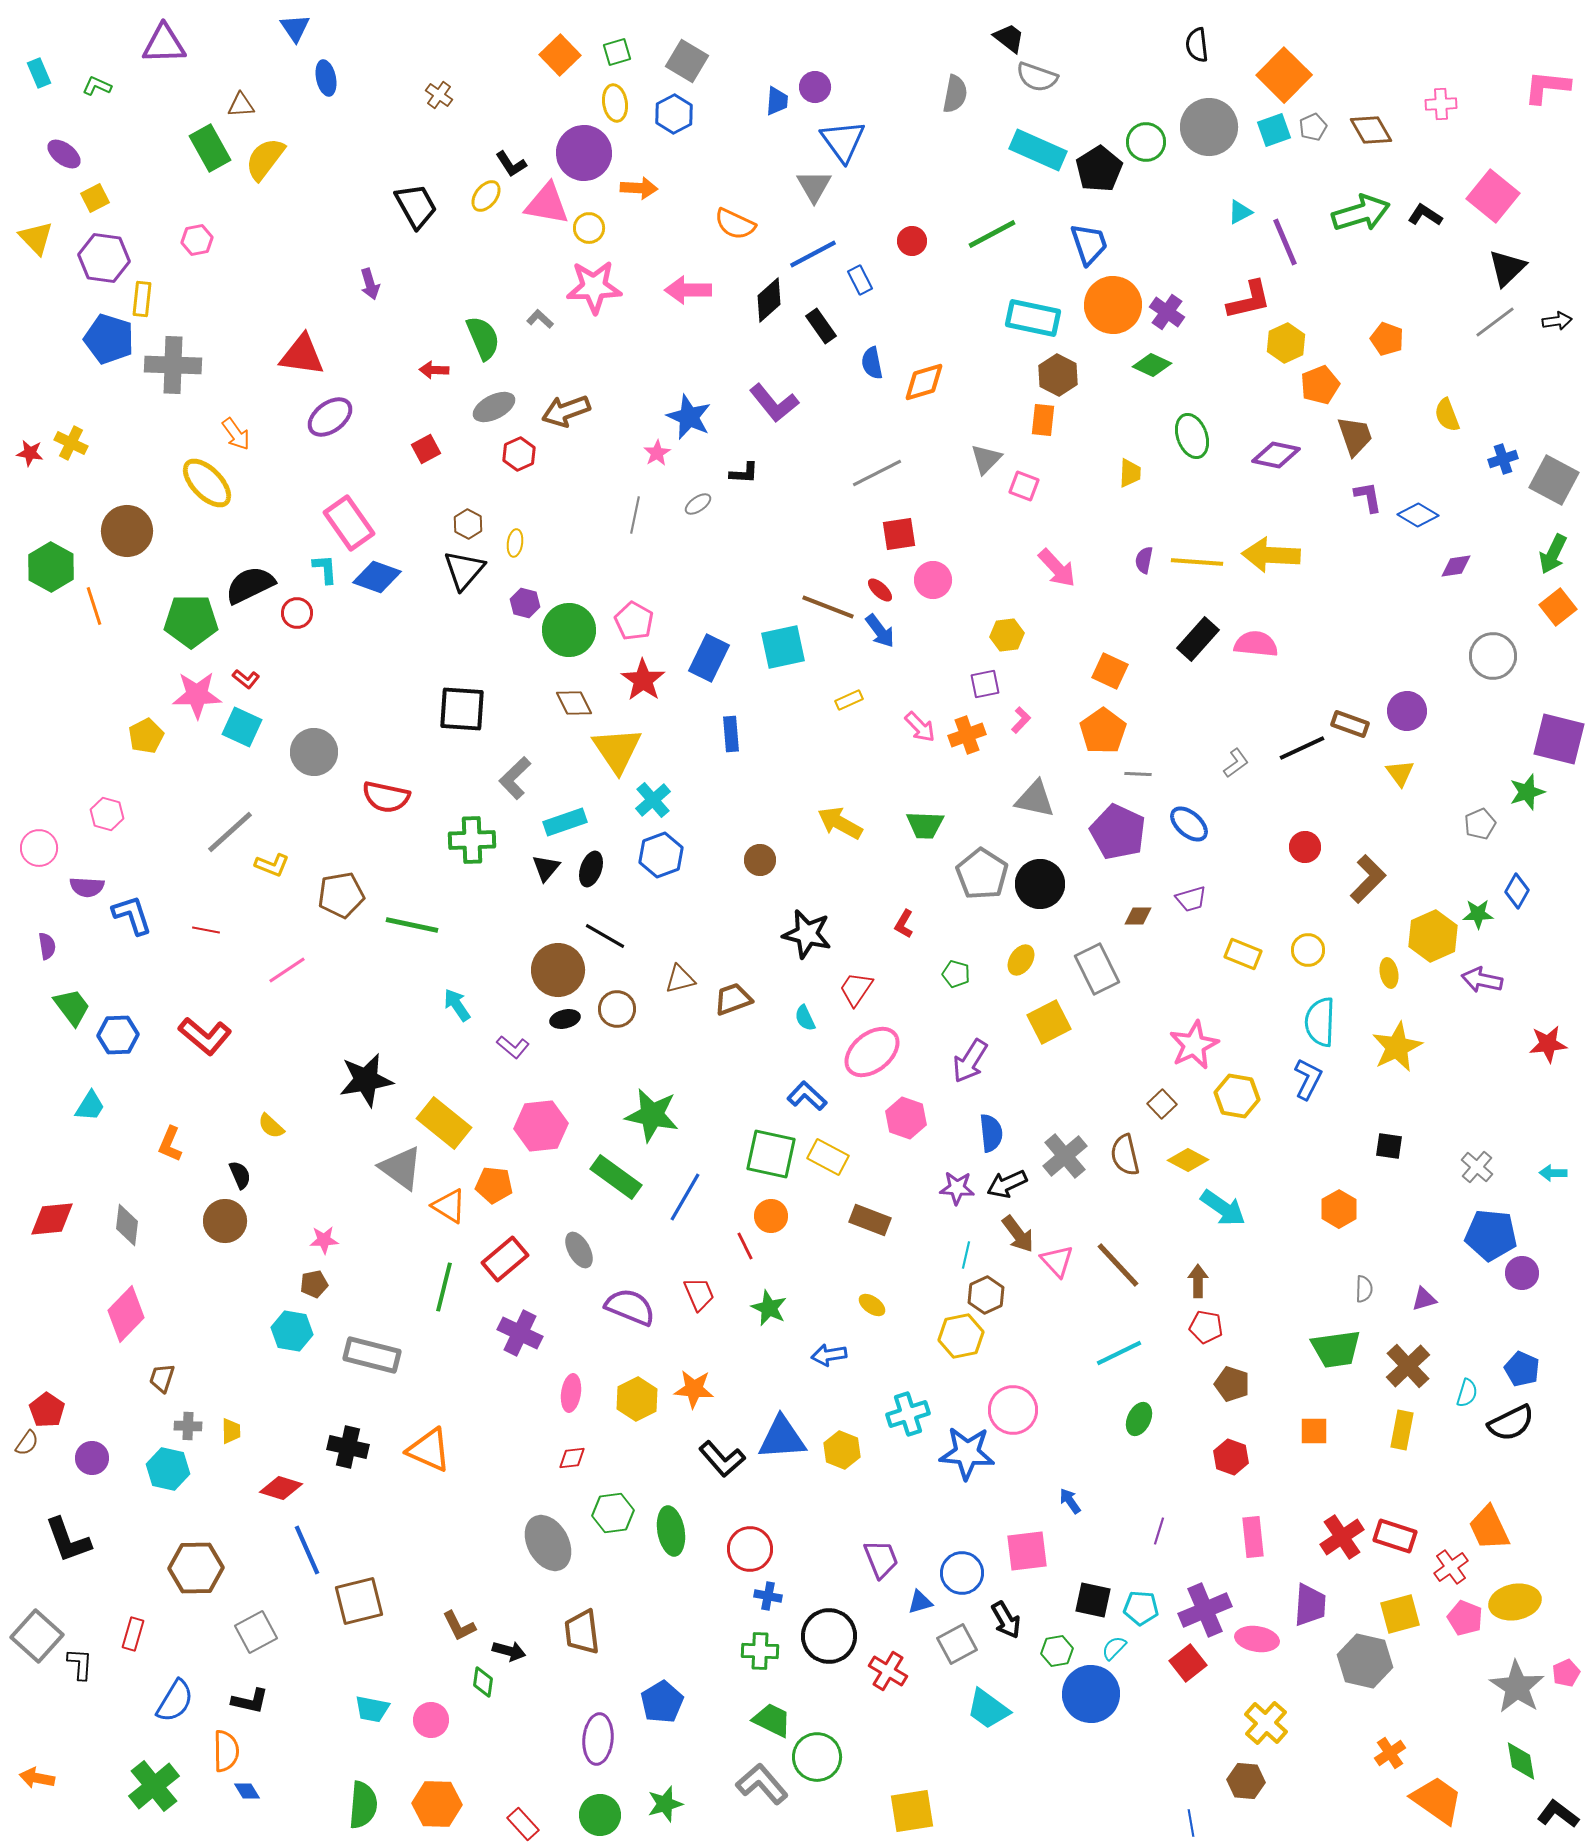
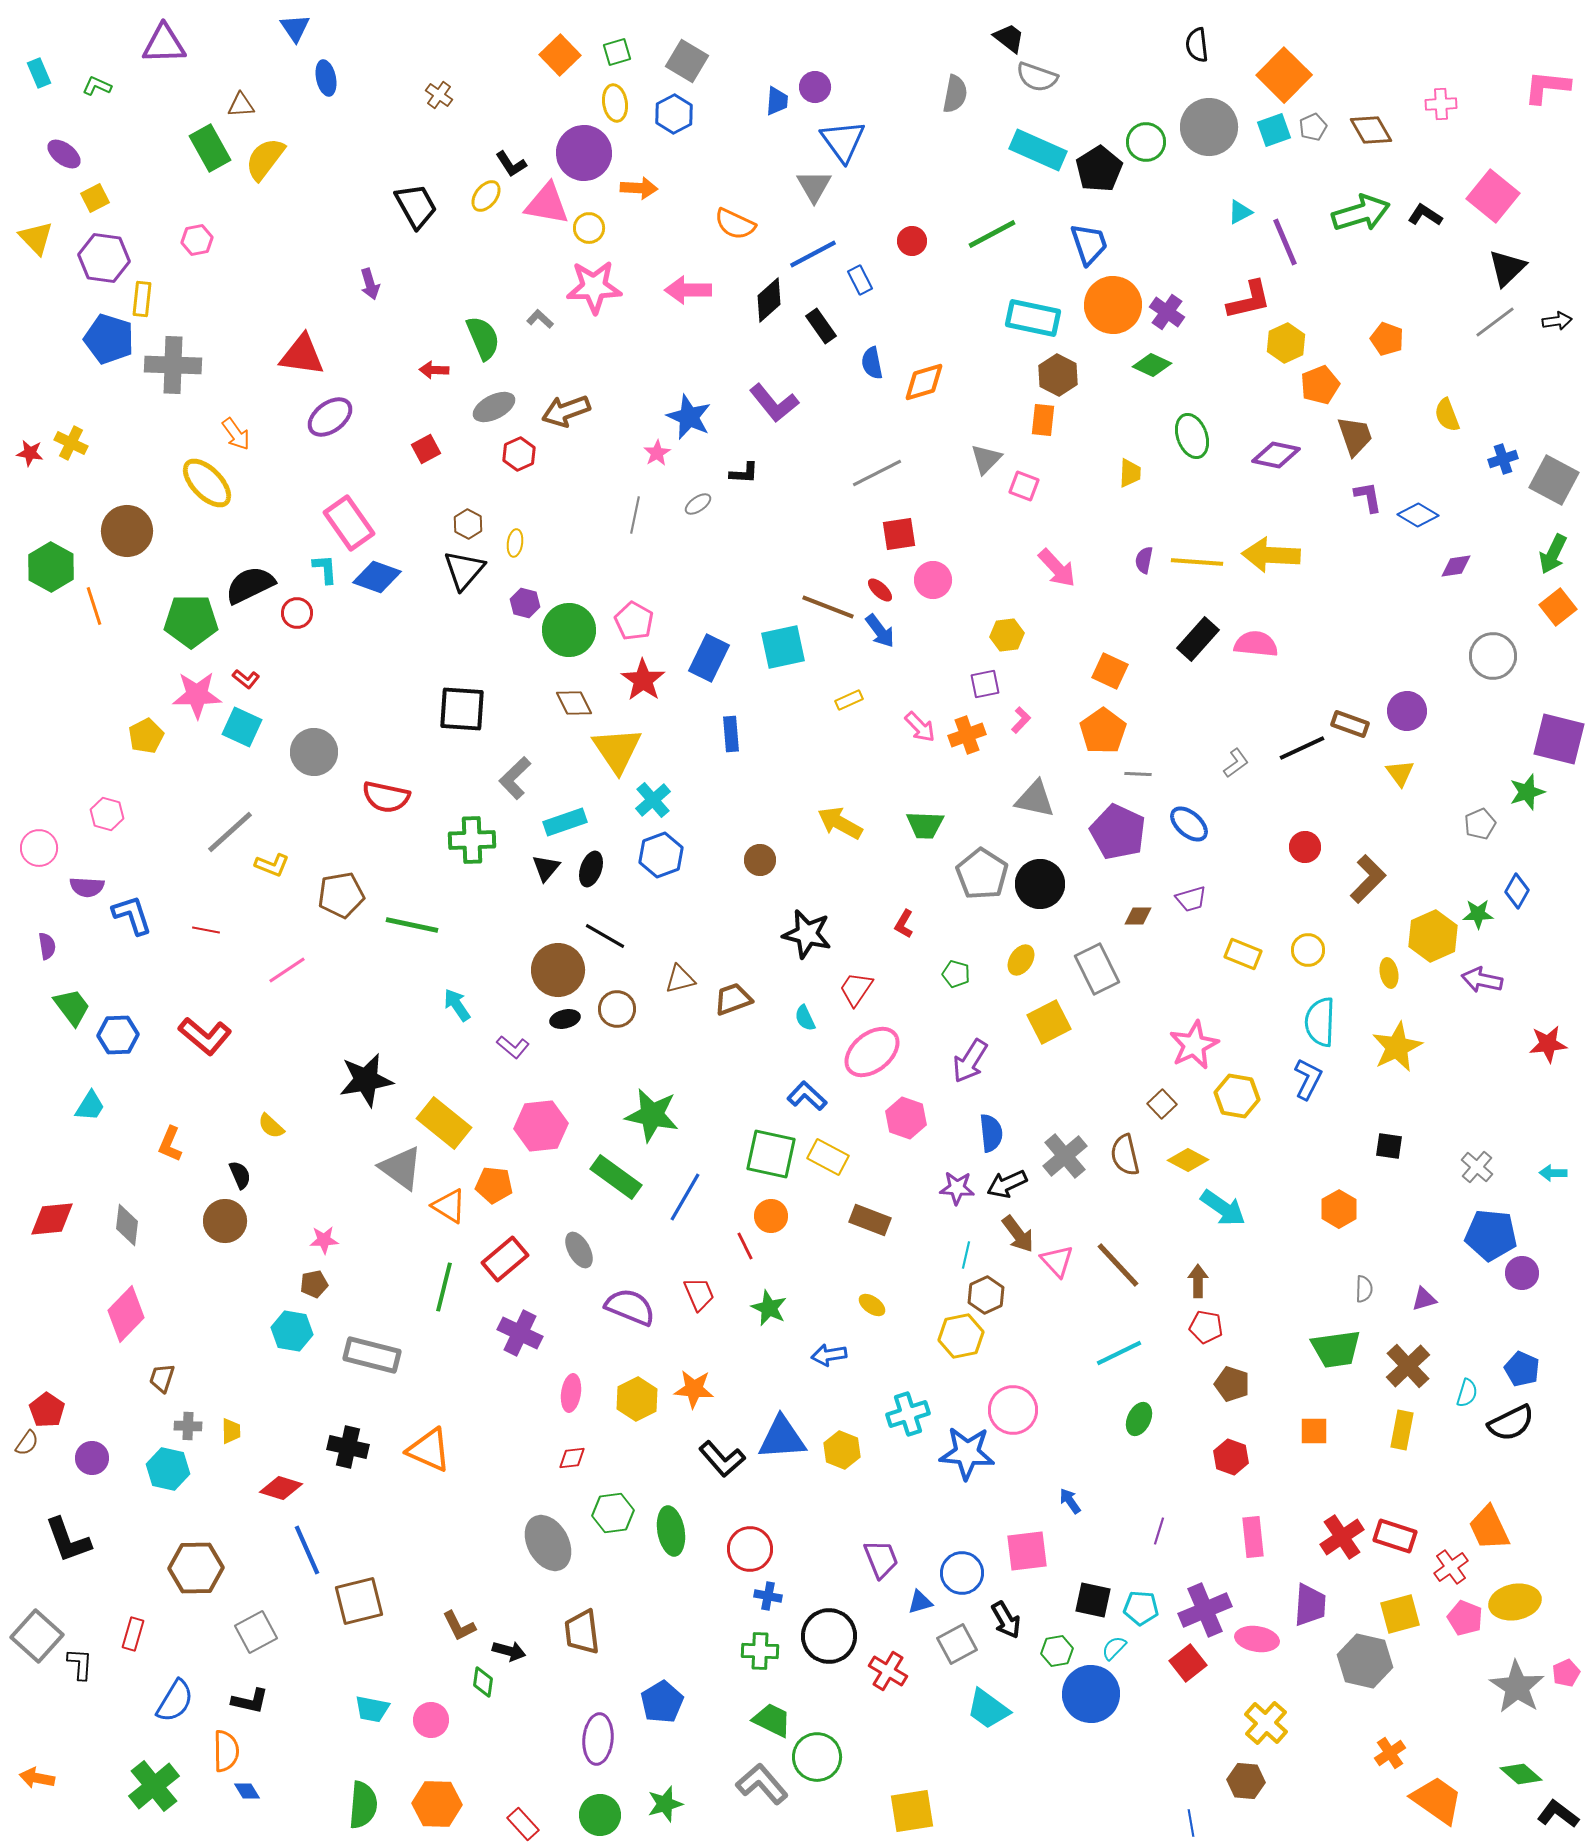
green diamond at (1521, 1761): moved 13 px down; rotated 39 degrees counterclockwise
